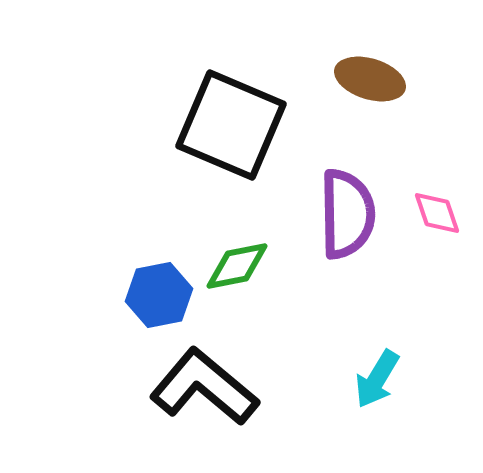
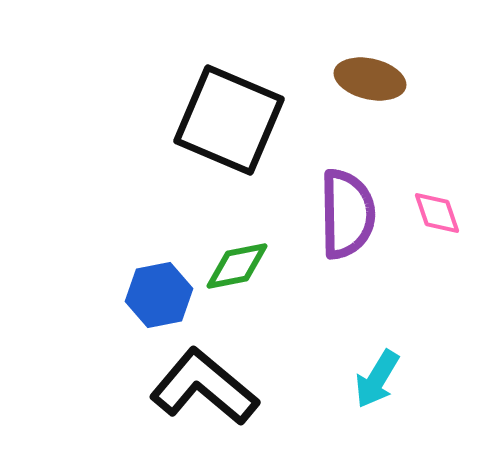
brown ellipse: rotated 4 degrees counterclockwise
black square: moved 2 px left, 5 px up
